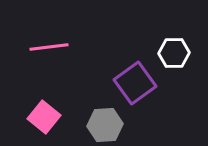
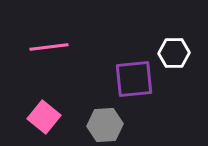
purple square: moved 1 px left, 4 px up; rotated 30 degrees clockwise
